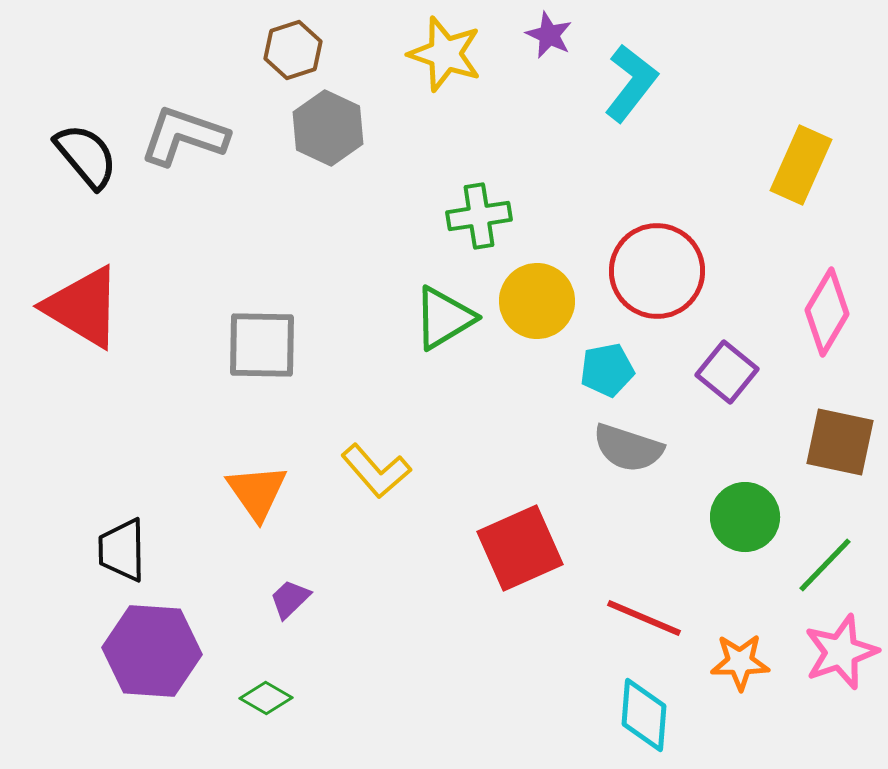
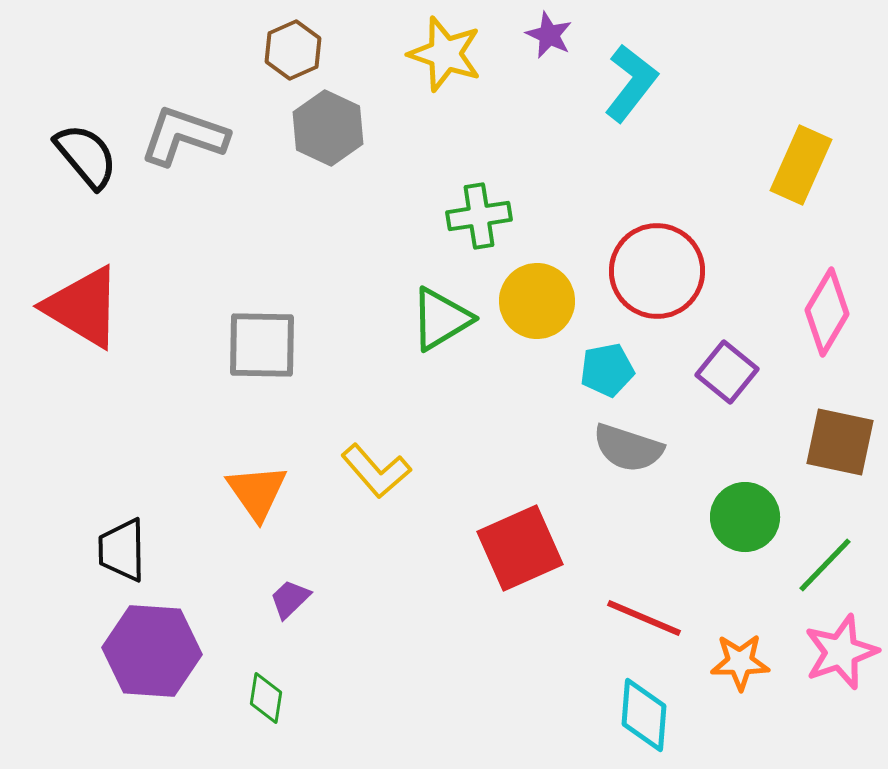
brown hexagon: rotated 6 degrees counterclockwise
green triangle: moved 3 px left, 1 px down
green diamond: rotated 69 degrees clockwise
